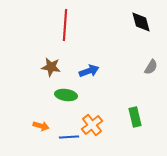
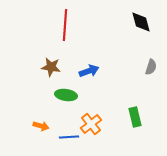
gray semicircle: rotated 14 degrees counterclockwise
orange cross: moved 1 px left, 1 px up
